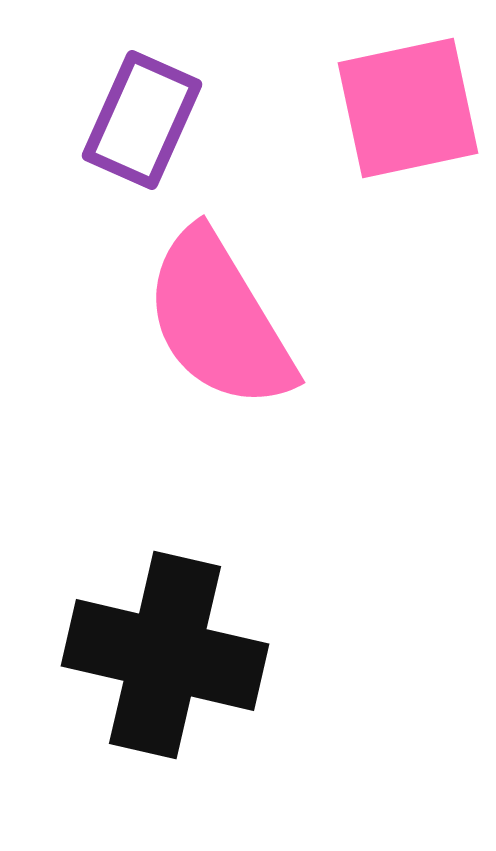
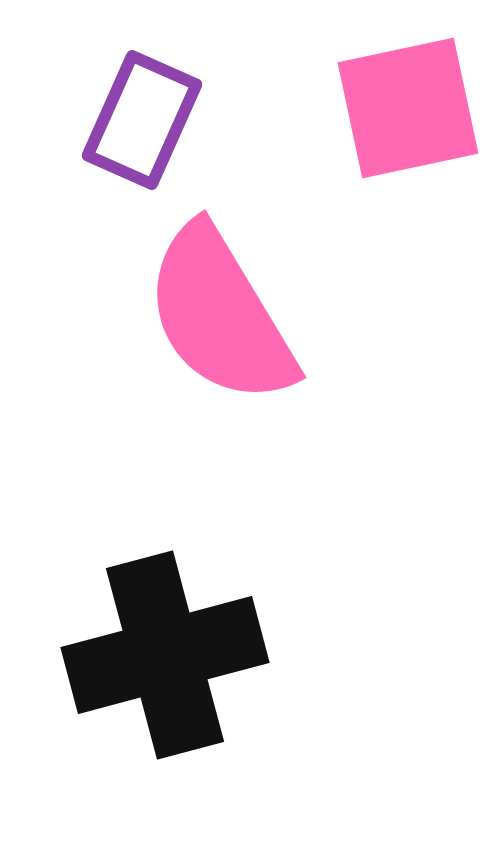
pink semicircle: moved 1 px right, 5 px up
black cross: rotated 28 degrees counterclockwise
